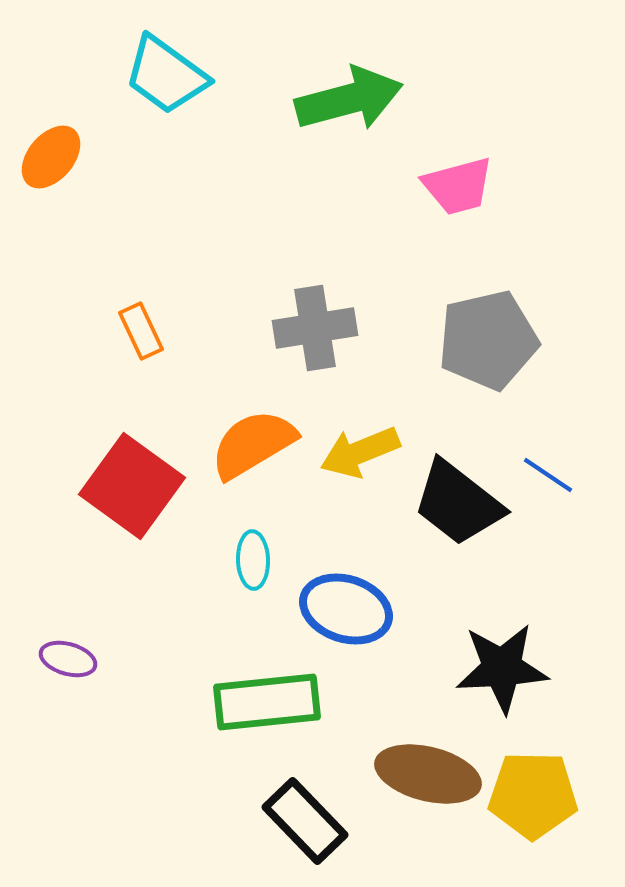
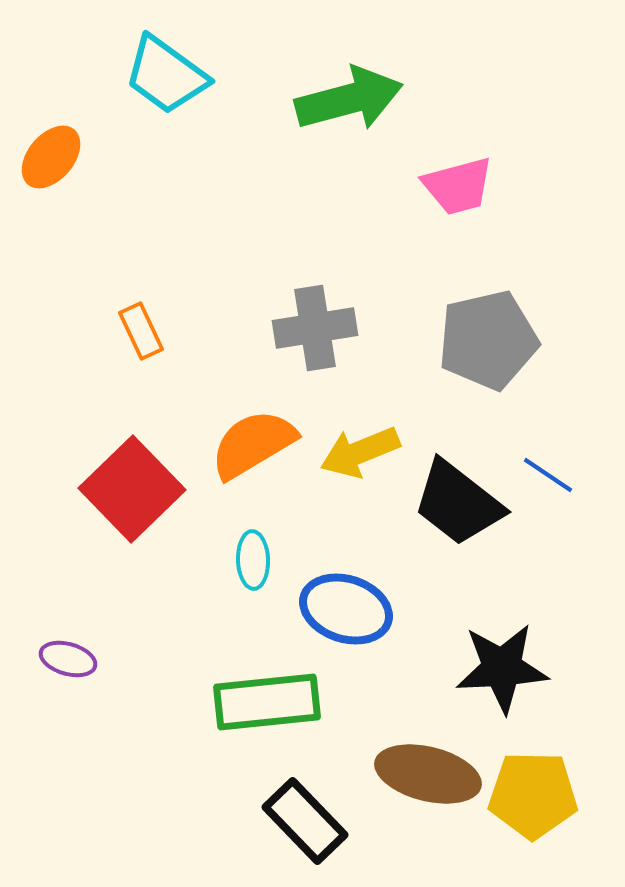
red square: moved 3 px down; rotated 10 degrees clockwise
